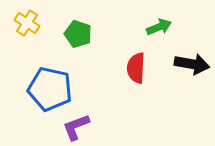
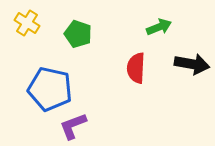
purple L-shape: moved 3 px left, 1 px up
